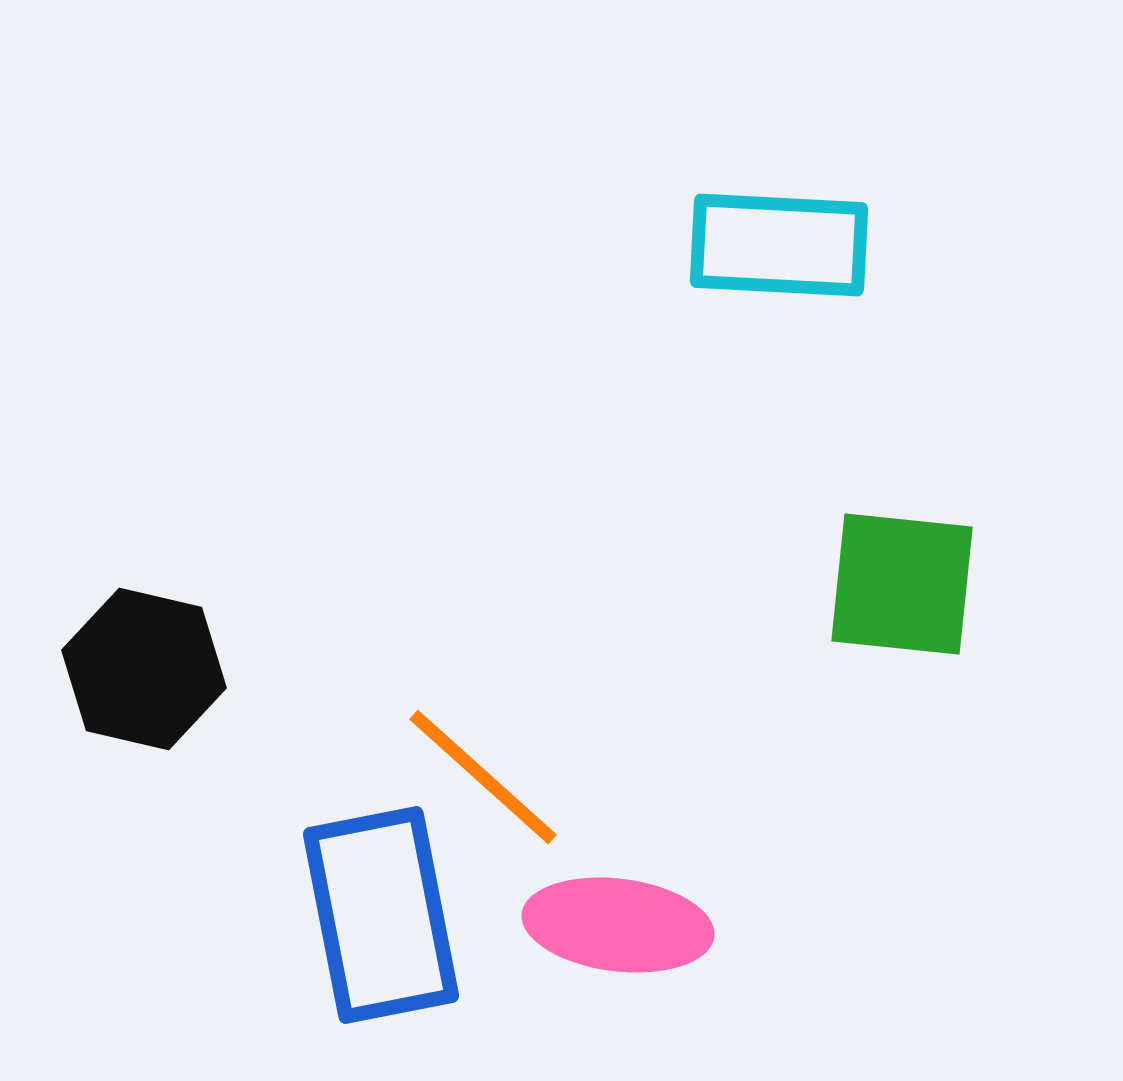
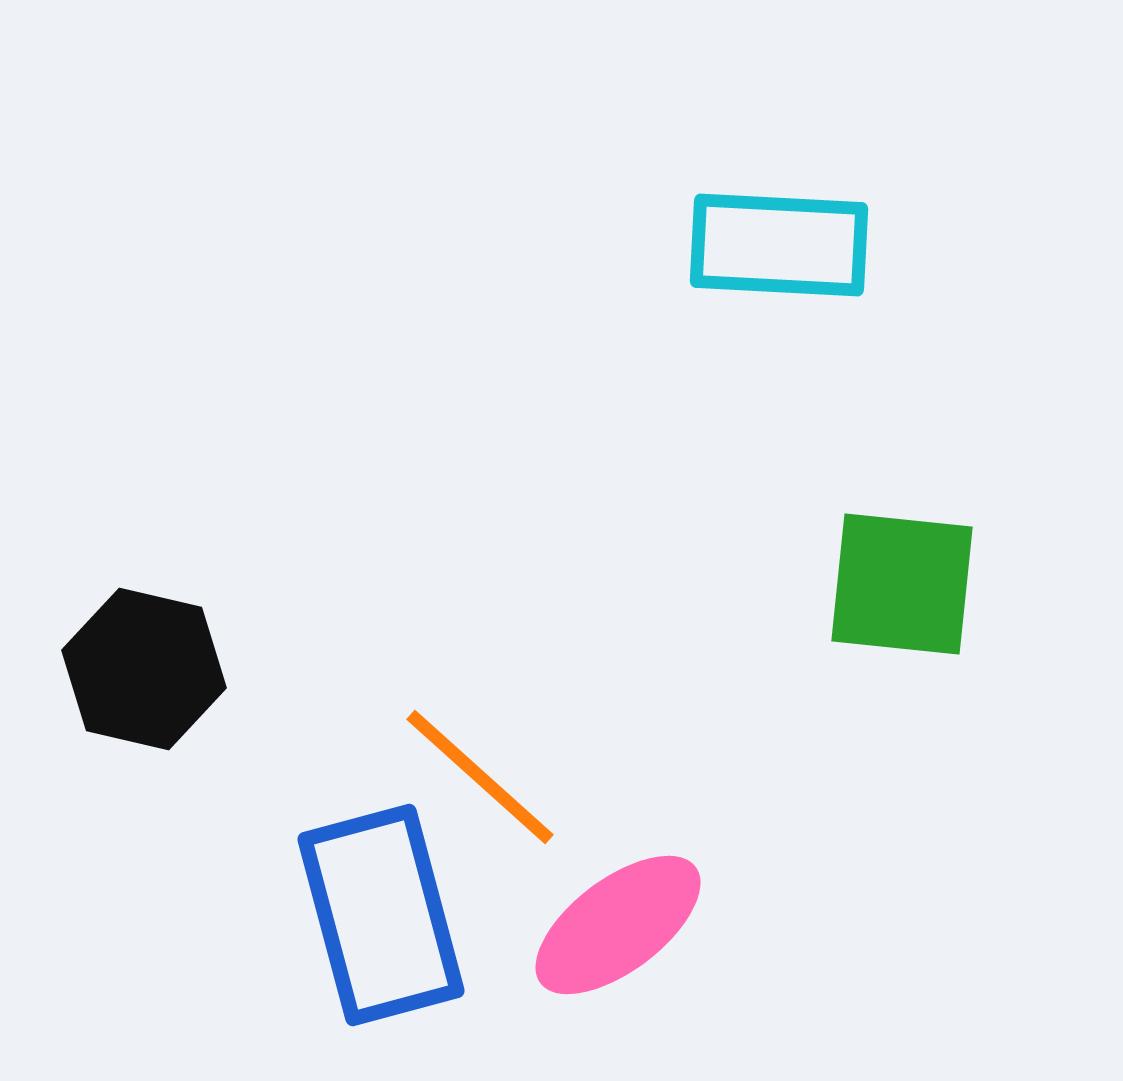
orange line: moved 3 px left
blue rectangle: rotated 4 degrees counterclockwise
pink ellipse: rotated 44 degrees counterclockwise
